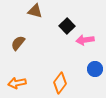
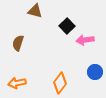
brown semicircle: rotated 21 degrees counterclockwise
blue circle: moved 3 px down
